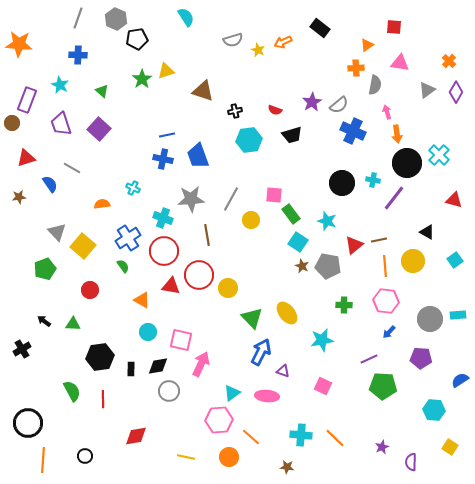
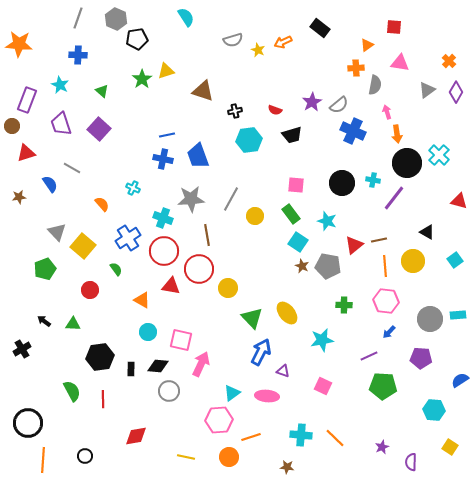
brown circle at (12, 123): moved 3 px down
red triangle at (26, 158): moved 5 px up
pink square at (274, 195): moved 22 px right, 10 px up
red triangle at (454, 200): moved 5 px right, 1 px down
orange semicircle at (102, 204): rotated 56 degrees clockwise
yellow circle at (251, 220): moved 4 px right, 4 px up
green semicircle at (123, 266): moved 7 px left, 3 px down
red circle at (199, 275): moved 6 px up
purple line at (369, 359): moved 3 px up
black diamond at (158, 366): rotated 15 degrees clockwise
orange line at (251, 437): rotated 60 degrees counterclockwise
